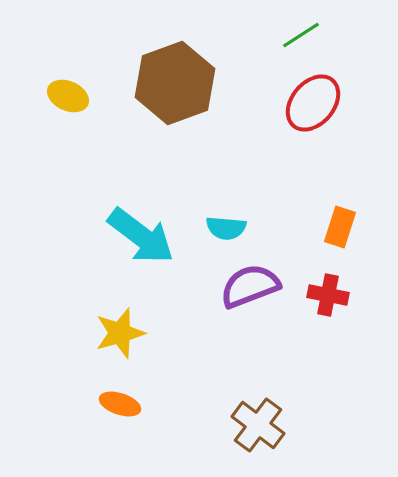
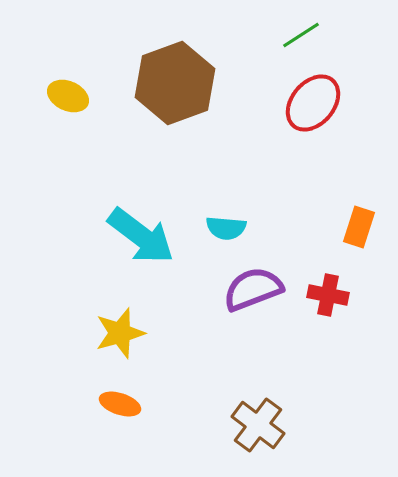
orange rectangle: moved 19 px right
purple semicircle: moved 3 px right, 3 px down
